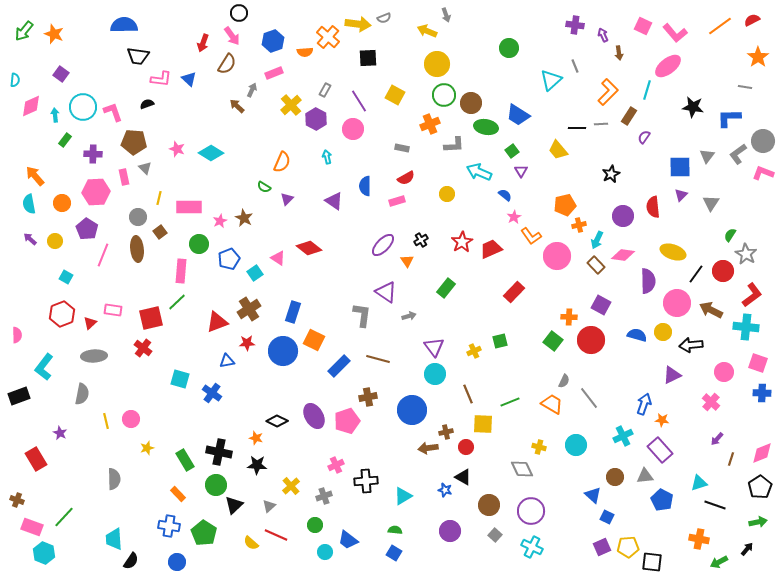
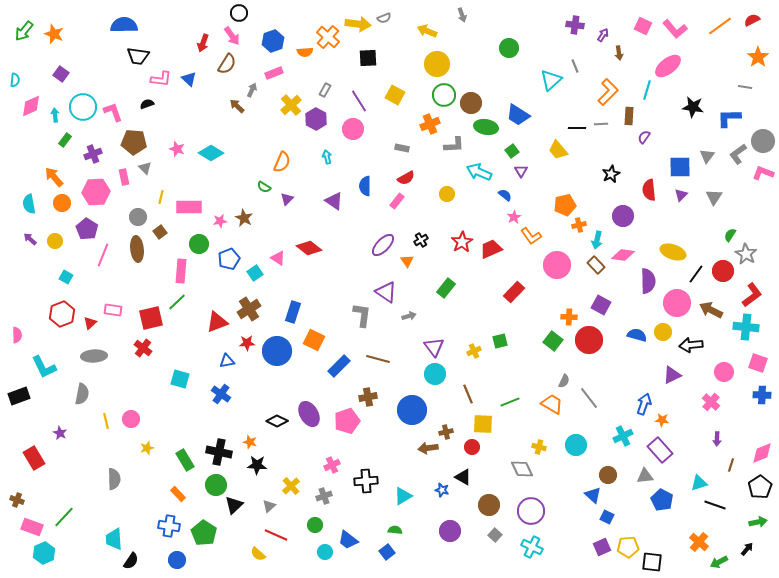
gray arrow at (446, 15): moved 16 px right
pink L-shape at (675, 33): moved 4 px up
purple arrow at (603, 35): rotated 56 degrees clockwise
brown rectangle at (629, 116): rotated 30 degrees counterclockwise
purple cross at (93, 154): rotated 24 degrees counterclockwise
orange arrow at (35, 176): moved 19 px right, 1 px down
yellow line at (159, 198): moved 2 px right, 1 px up
pink rectangle at (397, 201): rotated 35 degrees counterclockwise
gray triangle at (711, 203): moved 3 px right, 6 px up
red semicircle at (653, 207): moved 4 px left, 17 px up
pink star at (220, 221): rotated 16 degrees clockwise
cyan arrow at (597, 240): rotated 12 degrees counterclockwise
pink circle at (557, 256): moved 9 px down
red circle at (591, 340): moved 2 px left
blue circle at (283, 351): moved 6 px left
cyan L-shape at (44, 367): rotated 64 degrees counterclockwise
blue cross at (212, 393): moved 9 px right, 1 px down
blue cross at (762, 393): moved 2 px down
purple ellipse at (314, 416): moved 5 px left, 2 px up
orange star at (256, 438): moved 6 px left, 4 px down
purple arrow at (717, 439): rotated 40 degrees counterclockwise
red circle at (466, 447): moved 6 px right
red rectangle at (36, 459): moved 2 px left, 1 px up
brown line at (731, 459): moved 6 px down
pink cross at (336, 465): moved 4 px left
brown circle at (615, 477): moved 7 px left, 2 px up
blue star at (445, 490): moved 3 px left
orange cross at (699, 539): moved 3 px down; rotated 30 degrees clockwise
yellow semicircle at (251, 543): moved 7 px right, 11 px down
cyan hexagon at (44, 553): rotated 15 degrees clockwise
blue square at (394, 553): moved 7 px left, 1 px up; rotated 21 degrees clockwise
blue circle at (177, 562): moved 2 px up
